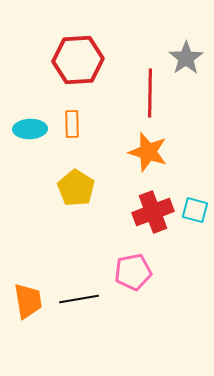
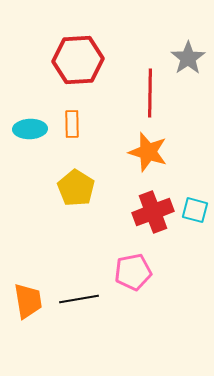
gray star: moved 2 px right
